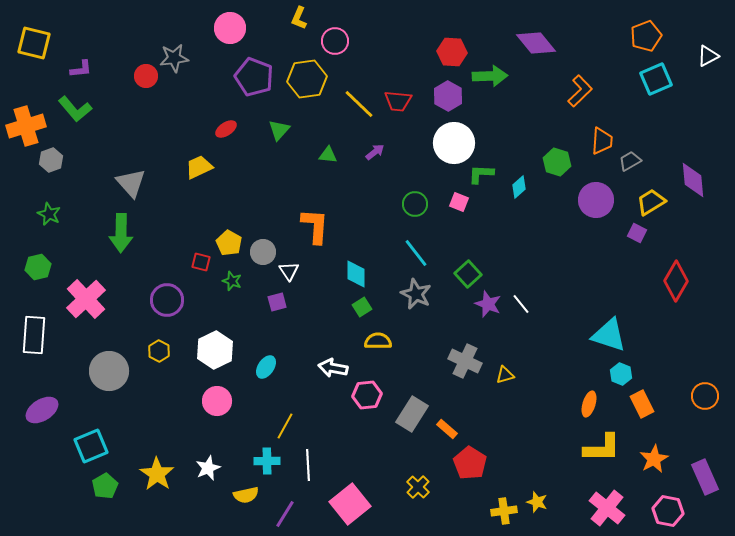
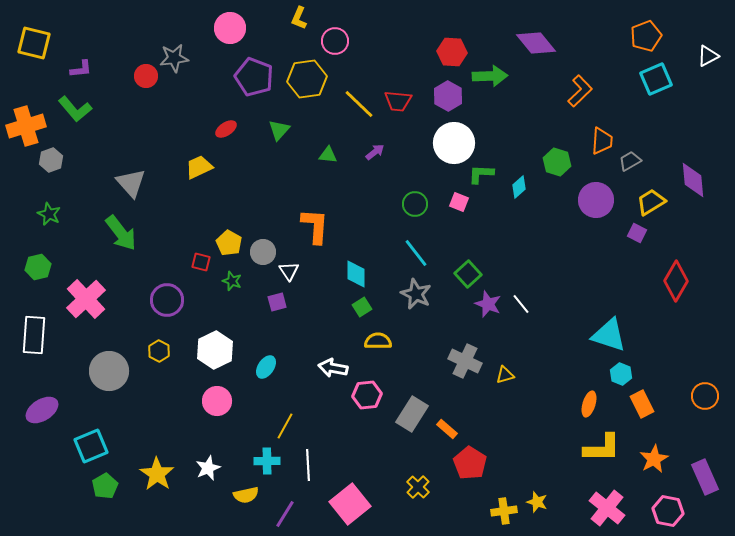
green arrow at (121, 233): rotated 39 degrees counterclockwise
